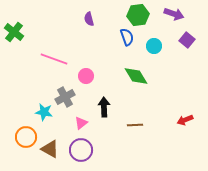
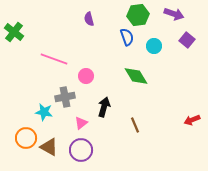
gray cross: rotated 18 degrees clockwise
black arrow: rotated 18 degrees clockwise
red arrow: moved 7 px right
brown line: rotated 70 degrees clockwise
orange circle: moved 1 px down
brown triangle: moved 1 px left, 2 px up
